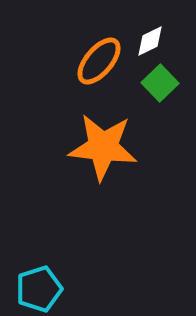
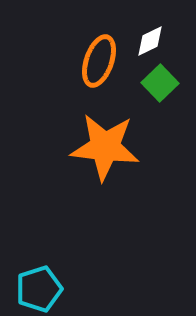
orange ellipse: rotated 21 degrees counterclockwise
orange star: moved 2 px right
